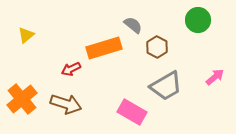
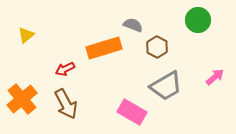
gray semicircle: rotated 18 degrees counterclockwise
red arrow: moved 6 px left
brown arrow: rotated 44 degrees clockwise
